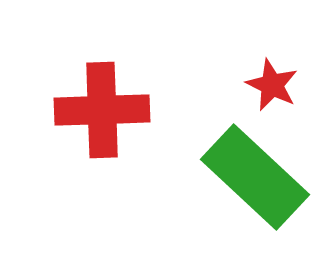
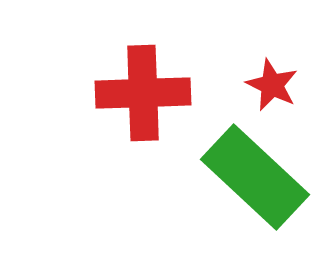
red cross: moved 41 px right, 17 px up
